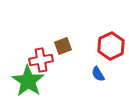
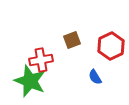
brown square: moved 9 px right, 6 px up
blue semicircle: moved 3 px left, 3 px down
green star: moved 2 px right; rotated 12 degrees counterclockwise
